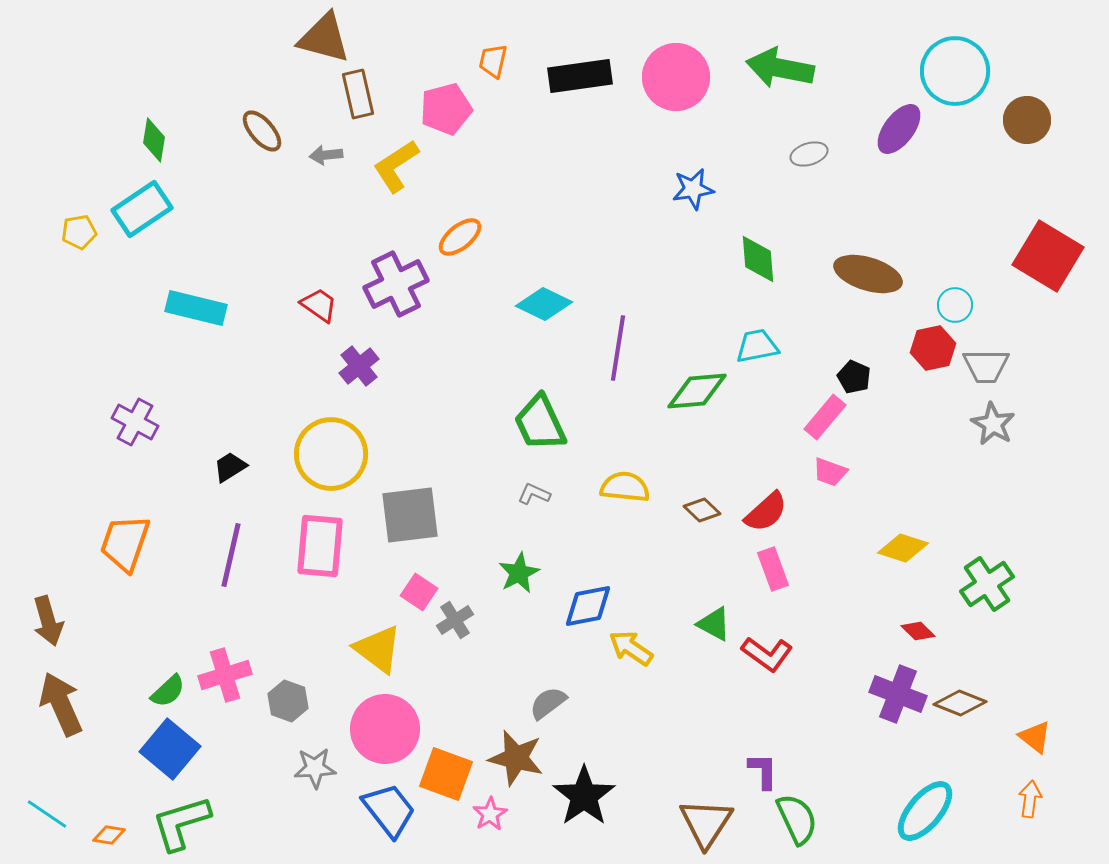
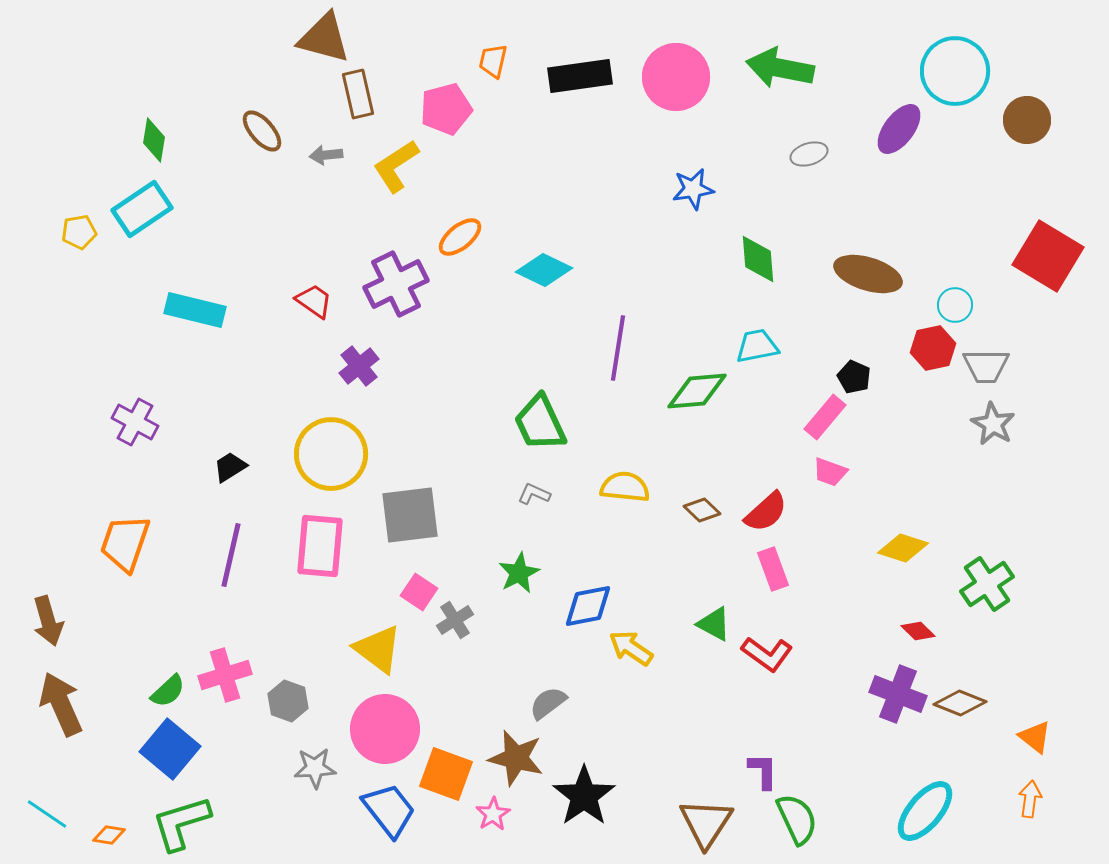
cyan diamond at (544, 304): moved 34 px up
red trapezoid at (319, 305): moved 5 px left, 4 px up
cyan rectangle at (196, 308): moved 1 px left, 2 px down
pink star at (490, 814): moved 3 px right
